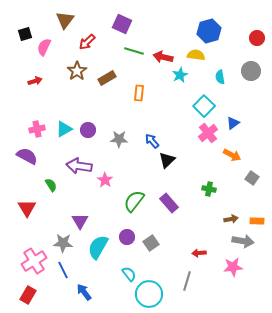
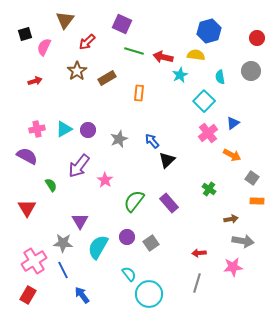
cyan square at (204, 106): moved 5 px up
gray star at (119, 139): rotated 24 degrees counterclockwise
purple arrow at (79, 166): rotated 60 degrees counterclockwise
green cross at (209, 189): rotated 24 degrees clockwise
orange rectangle at (257, 221): moved 20 px up
gray line at (187, 281): moved 10 px right, 2 px down
blue arrow at (84, 292): moved 2 px left, 3 px down
